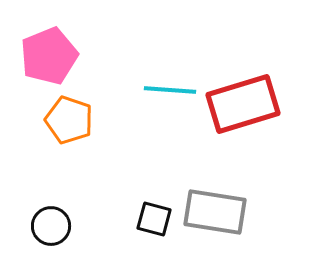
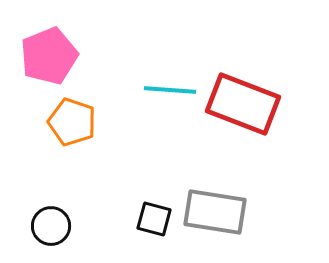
red rectangle: rotated 38 degrees clockwise
orange pentagon: moved 3 px right, 2 px down
